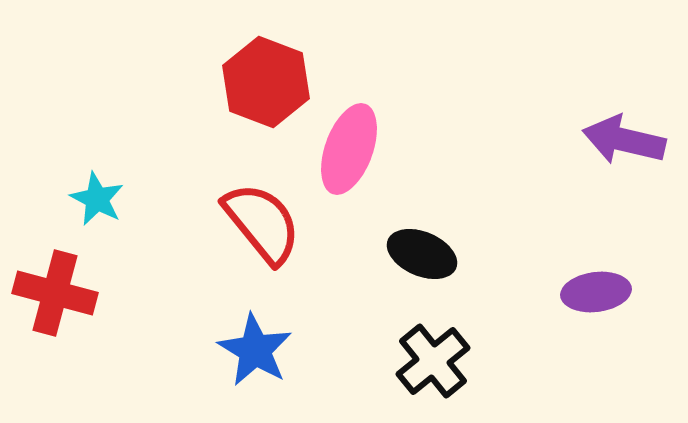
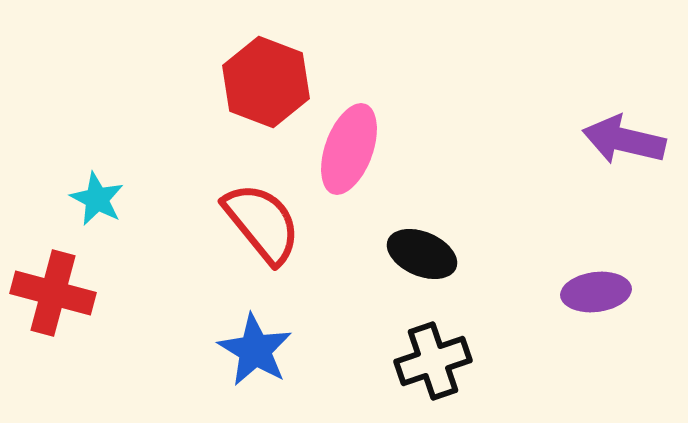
red cross: moved 2 px left
black cross: rotated 20 degrees clockwise
